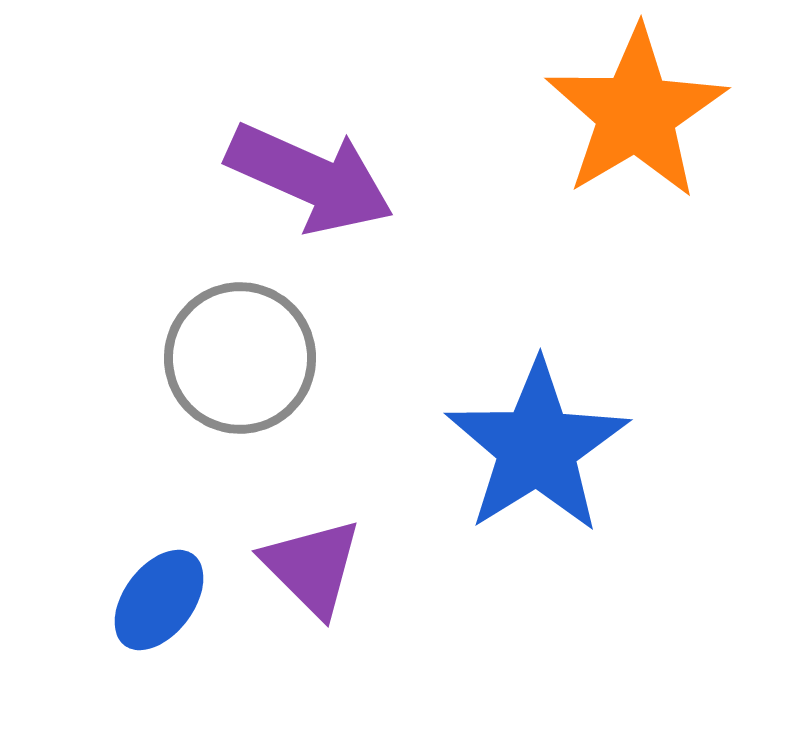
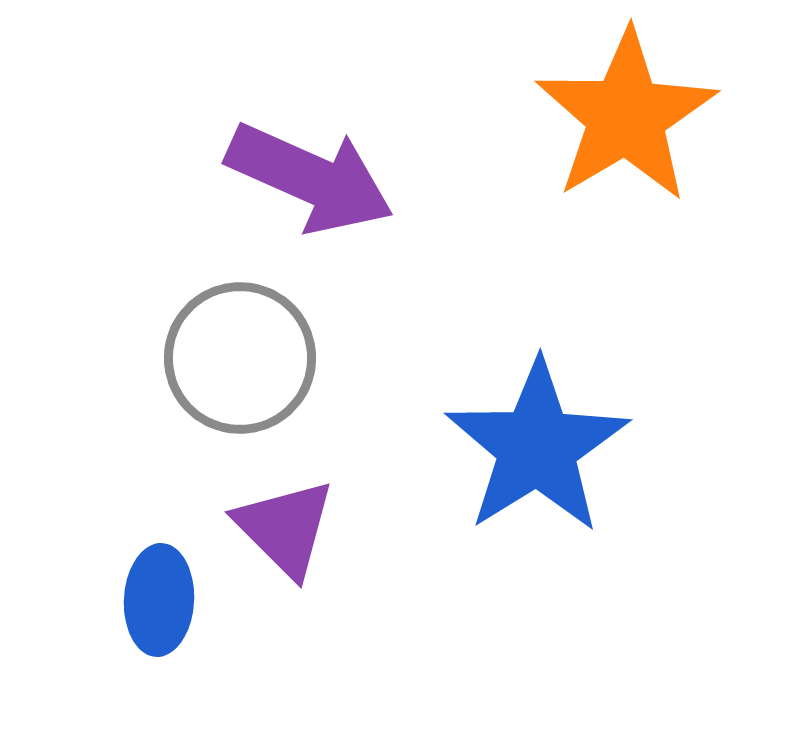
orange star: moved 10 px left, 3 px down
purple triangle: moved 27 px left, 39 px up
blue ellipse: rotated 34 degrees counterclockwise
